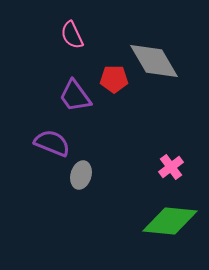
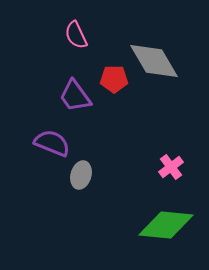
pink semicircle: moved 4 px right
green diamond: moved 4 px left, 4 px down
